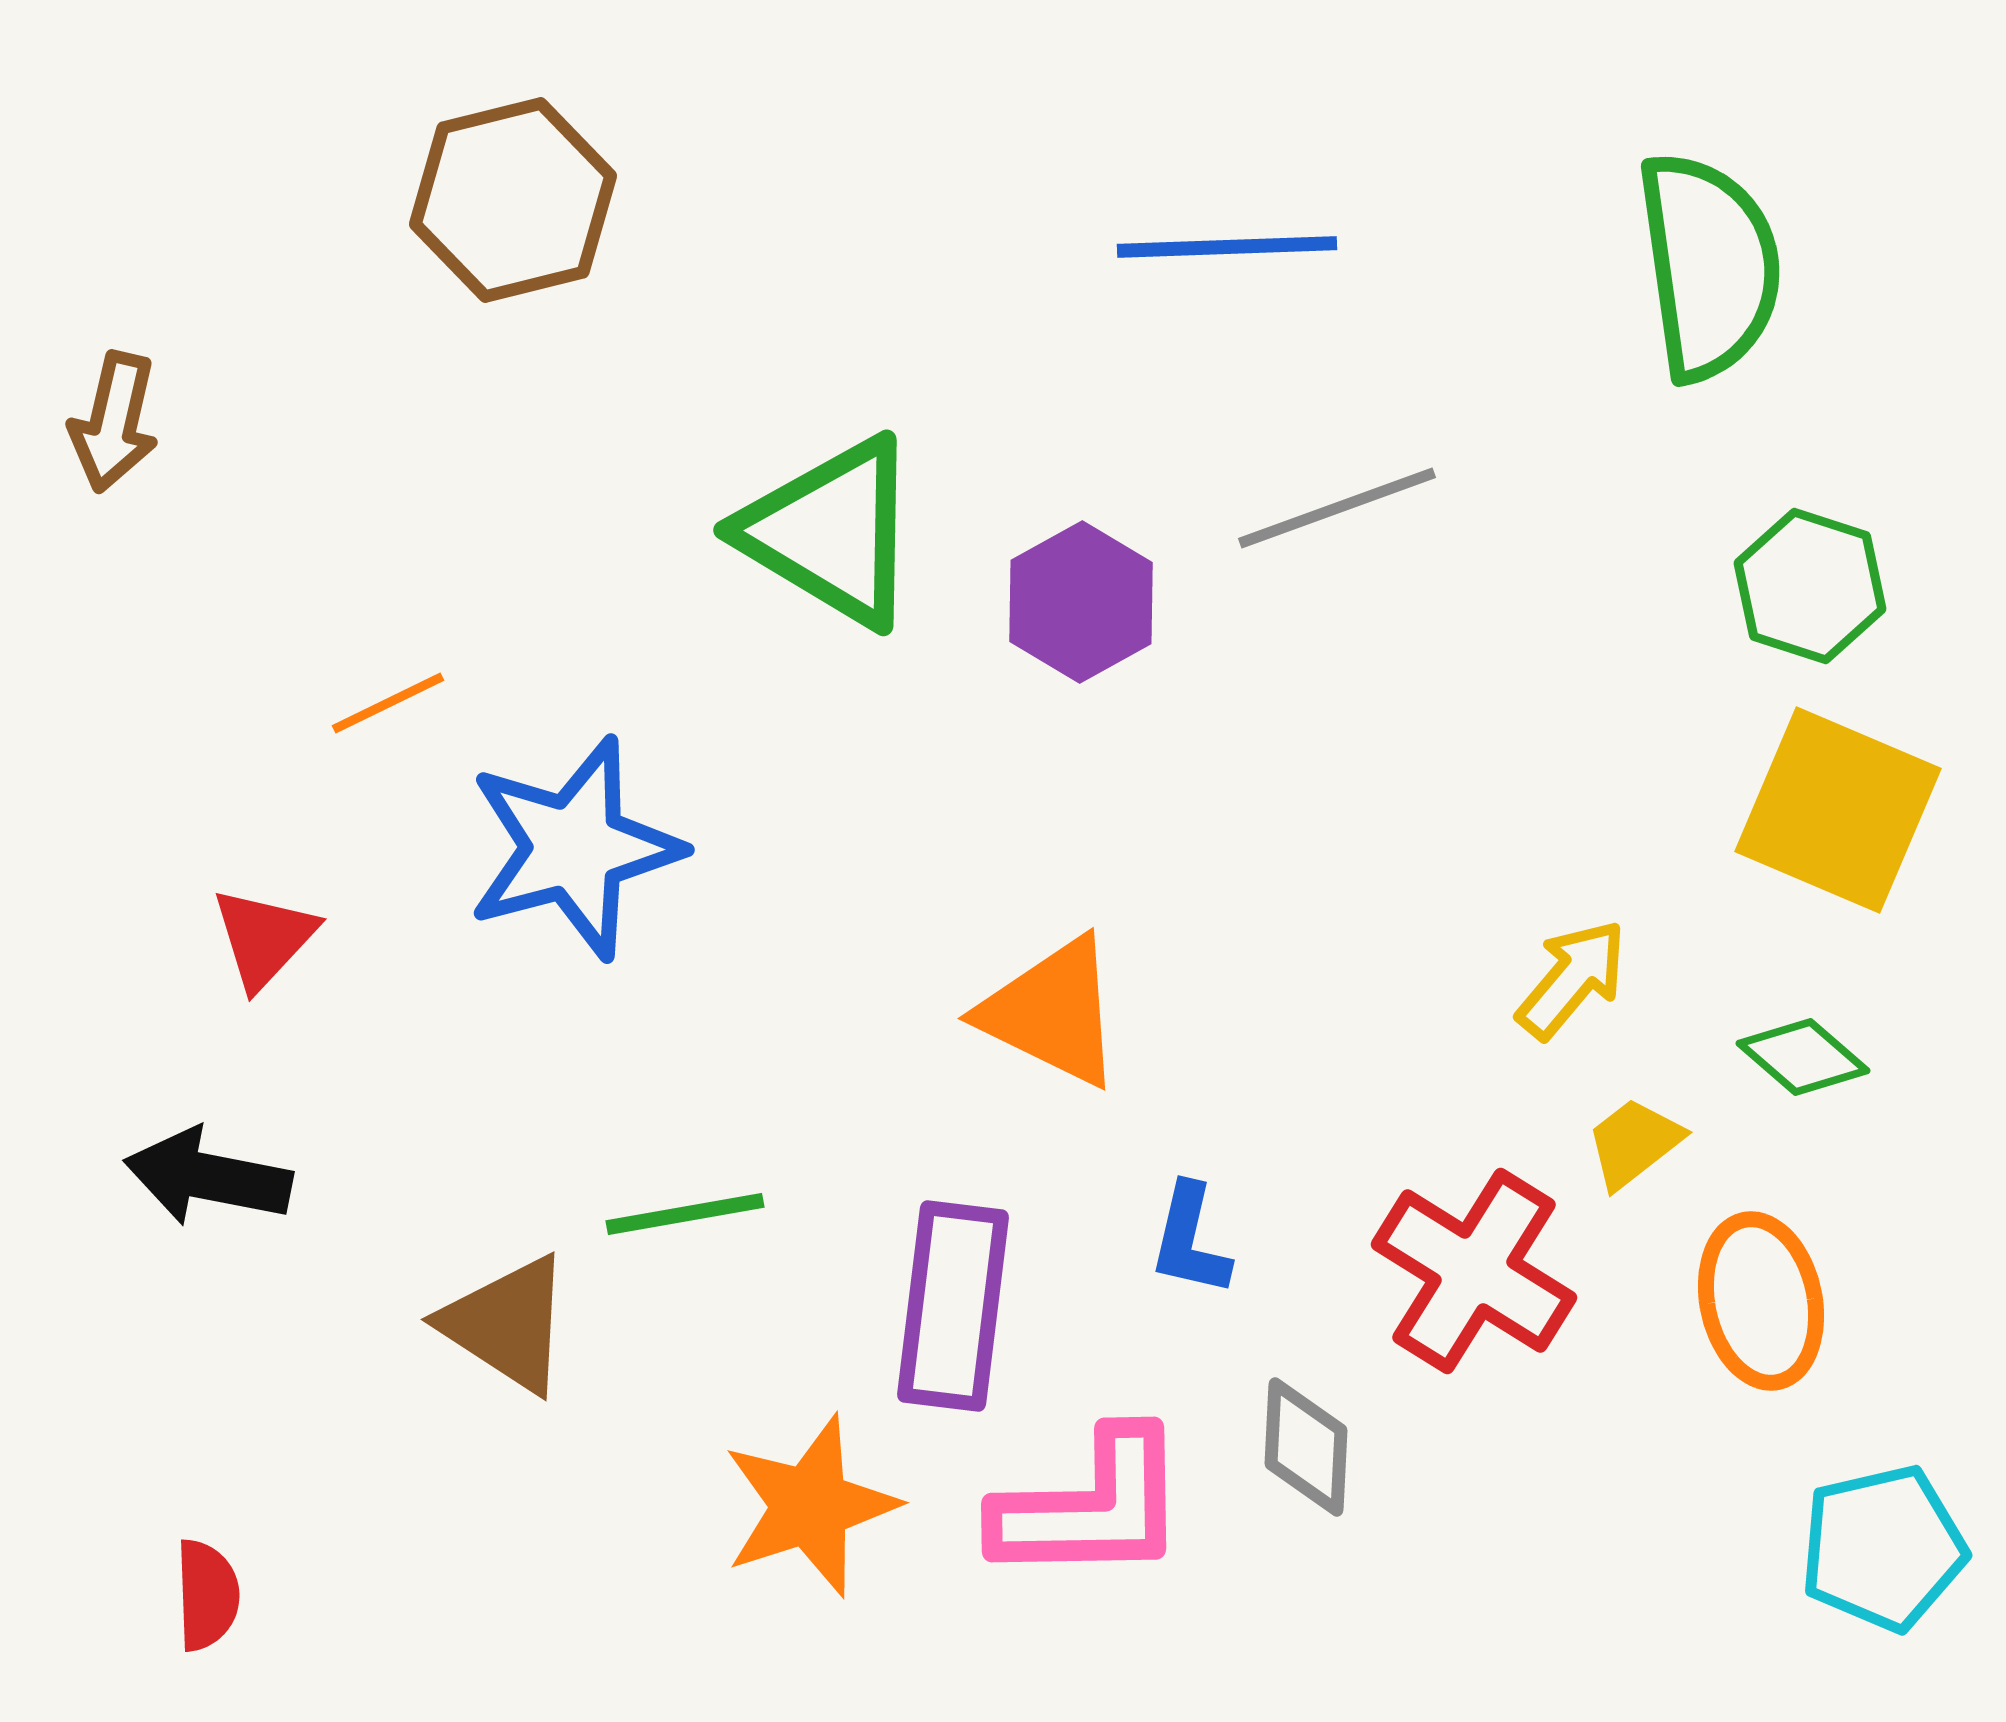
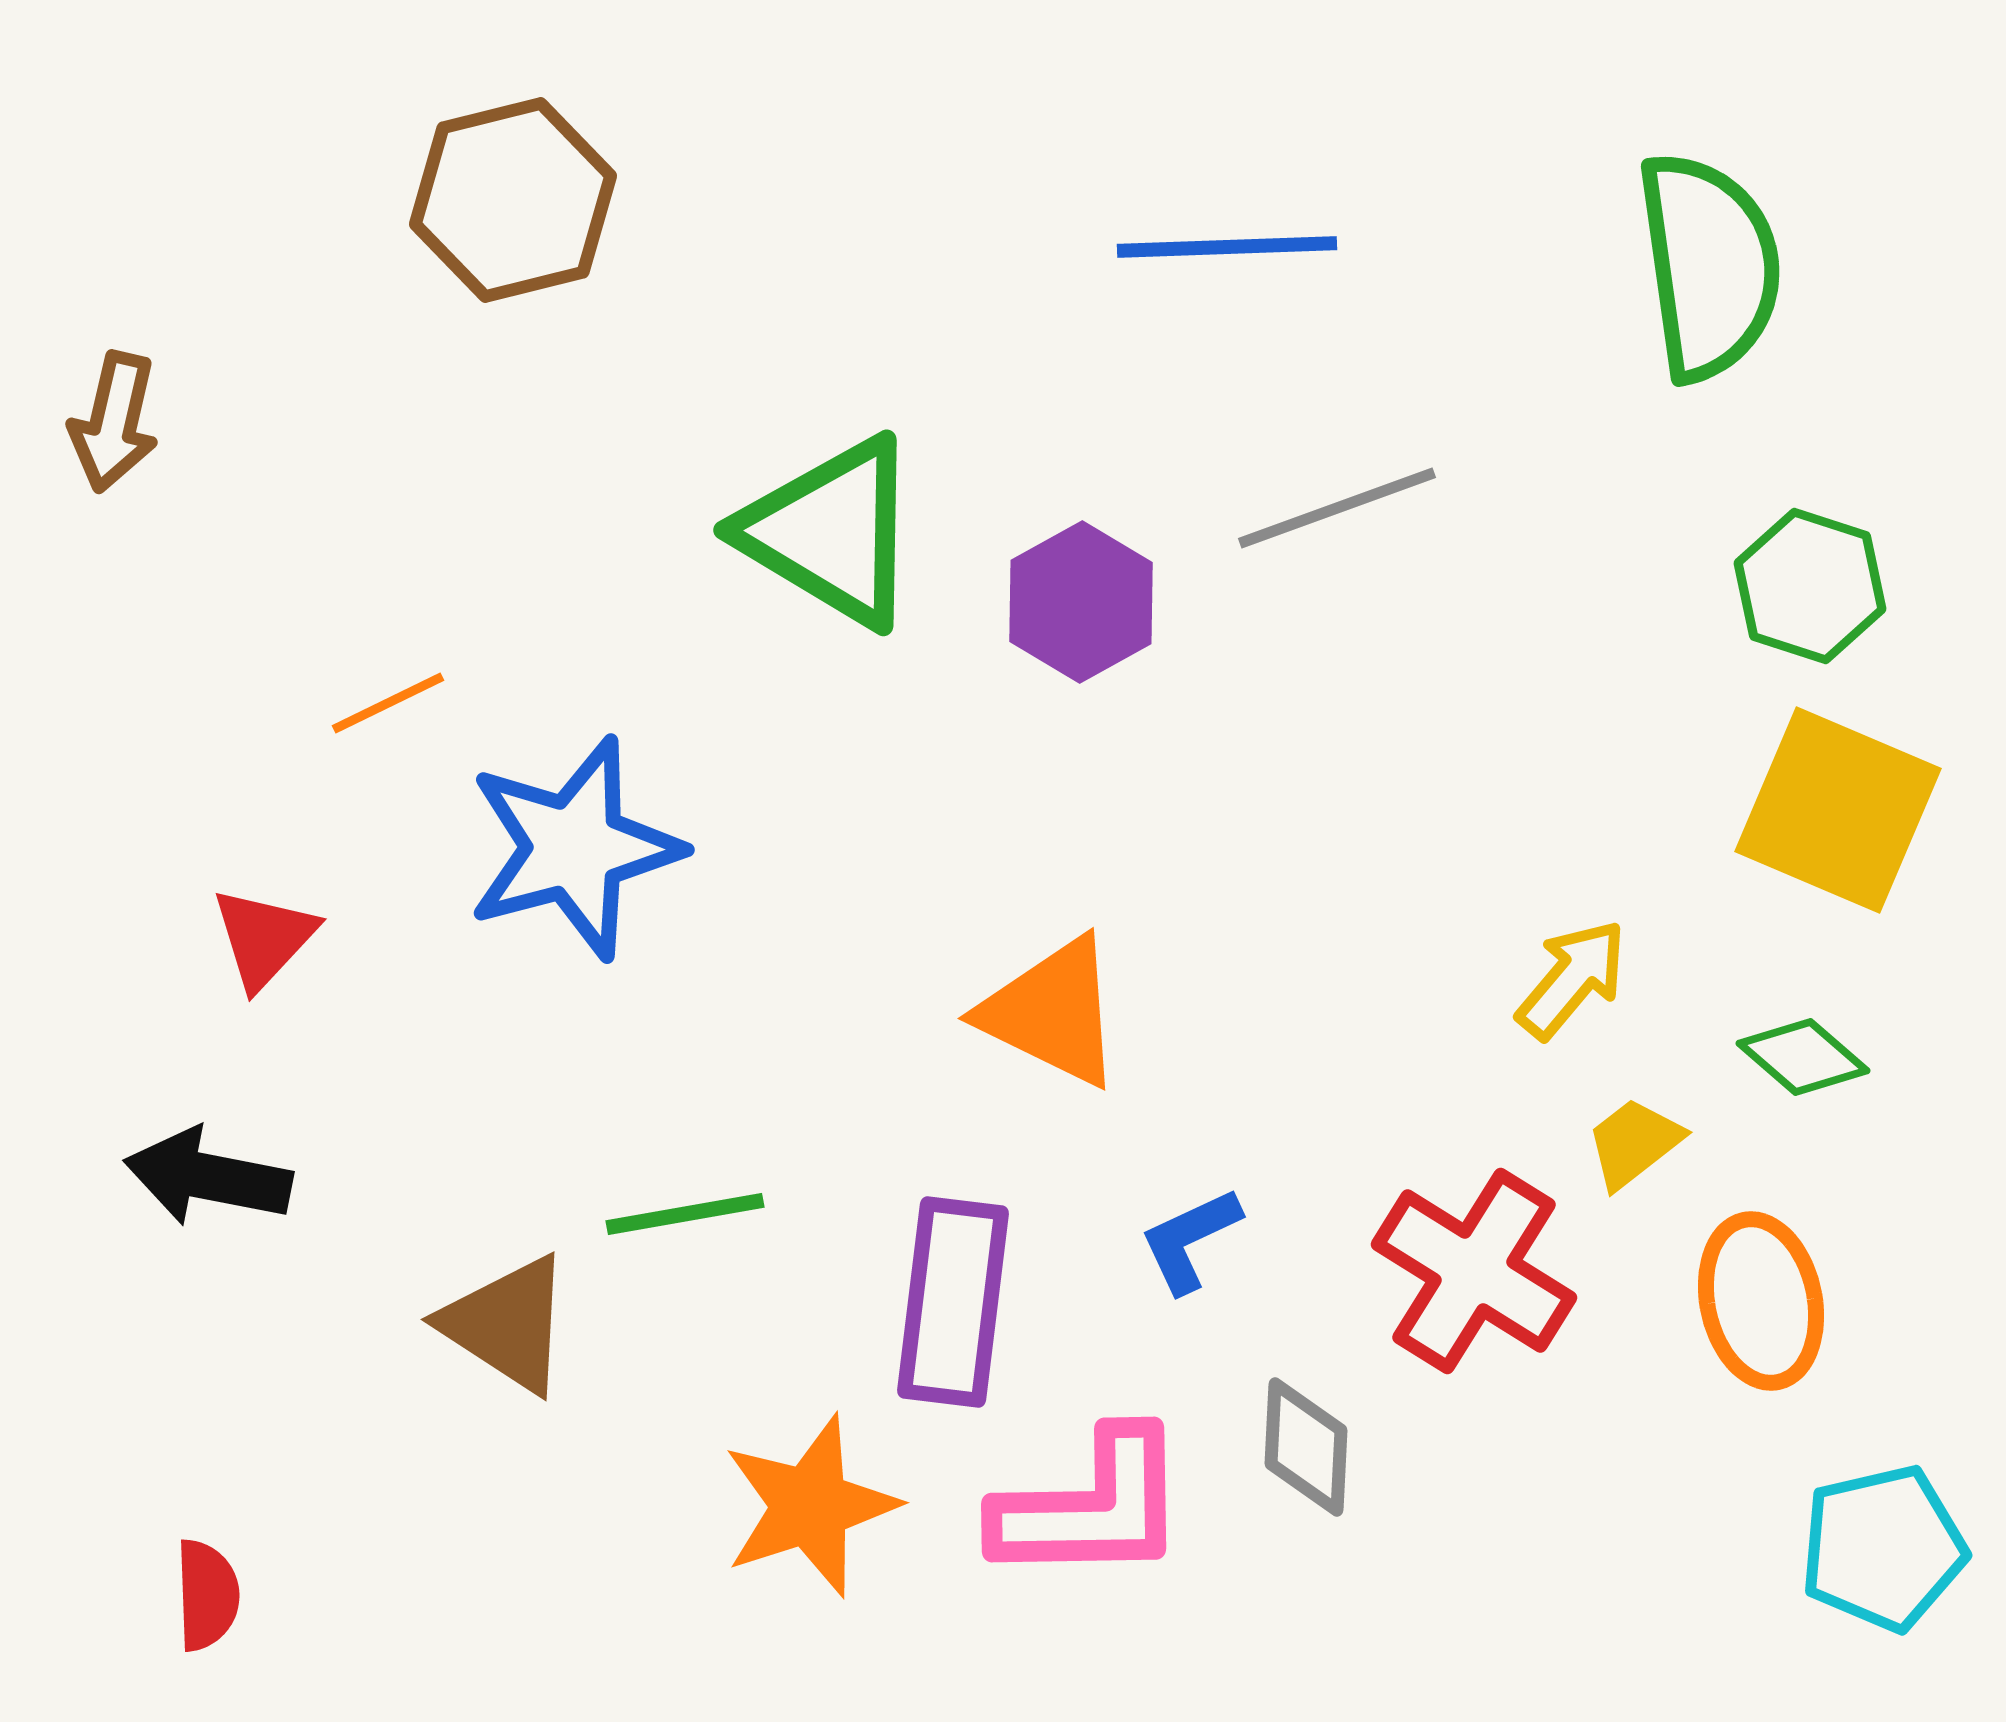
blue L-shape: rotated 52 degrees clockwise
purple rectangle: moved 4 px up
